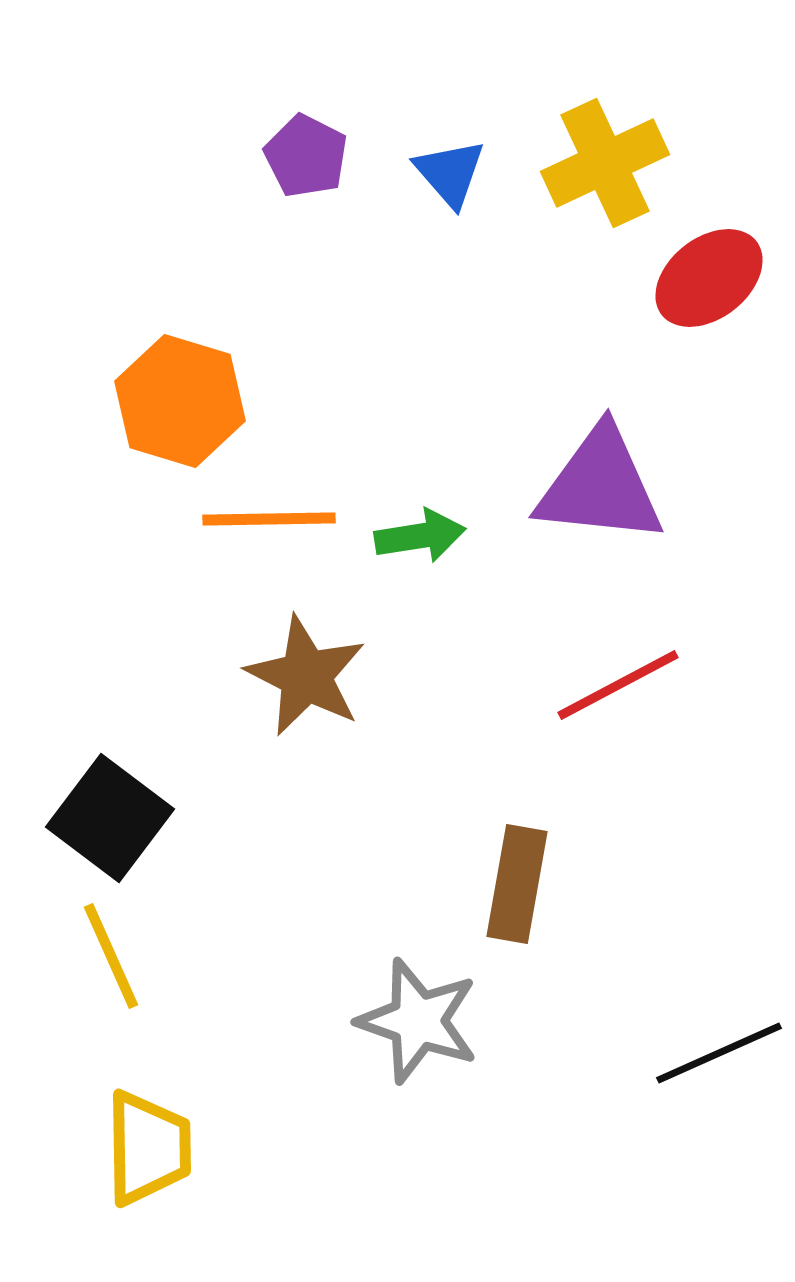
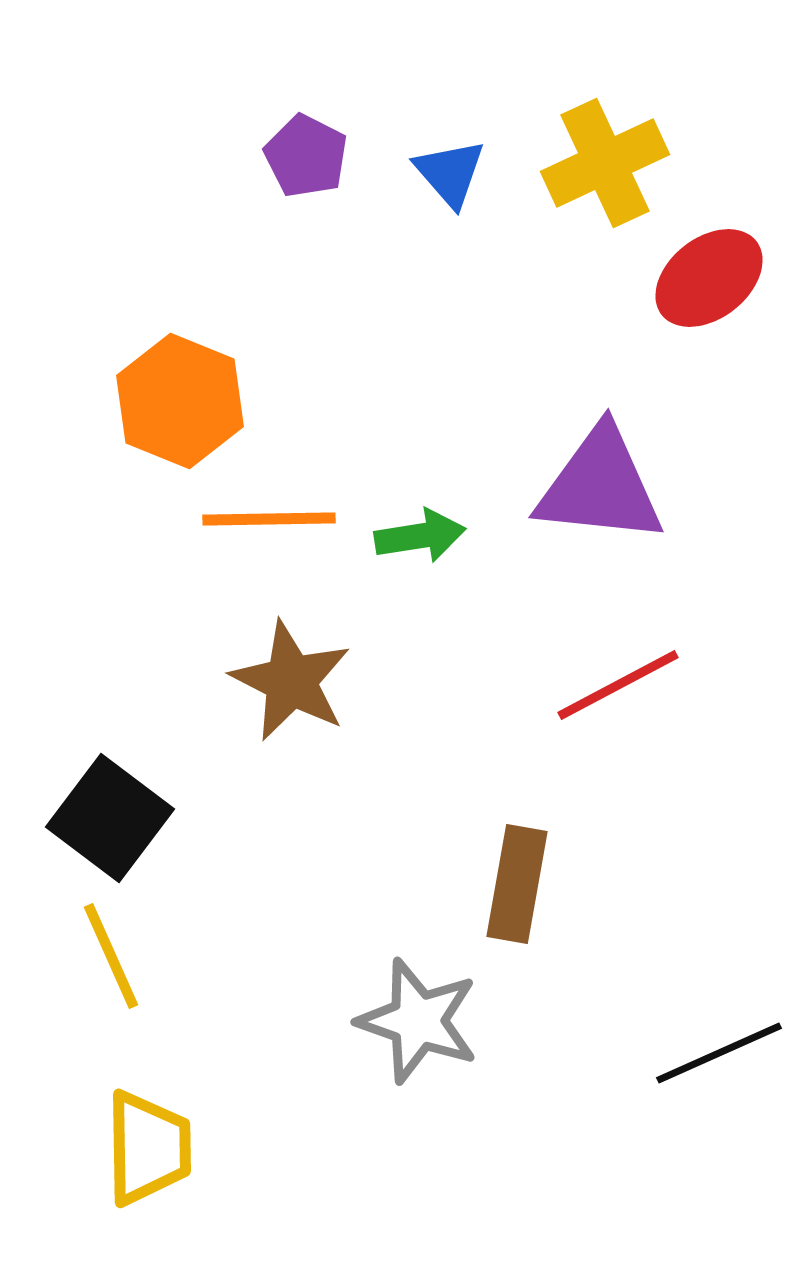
orange hexagon: rotated 5 degrees clockwise
brown star: moved 15 px left, 5 px down
